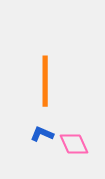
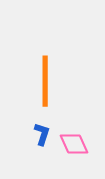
blue L-shape: rotated 85 degrees clockwise
